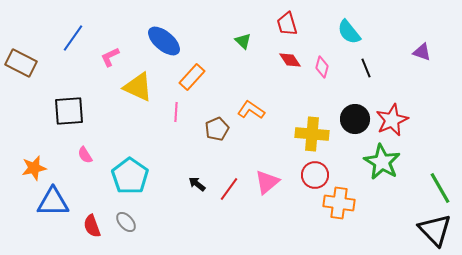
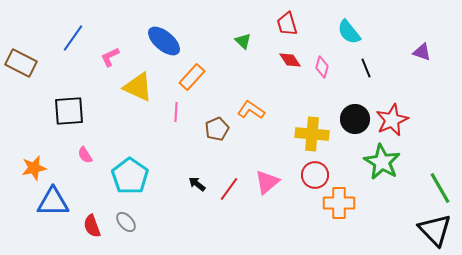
orange cross: rotated 8 degrees counterclockwise
